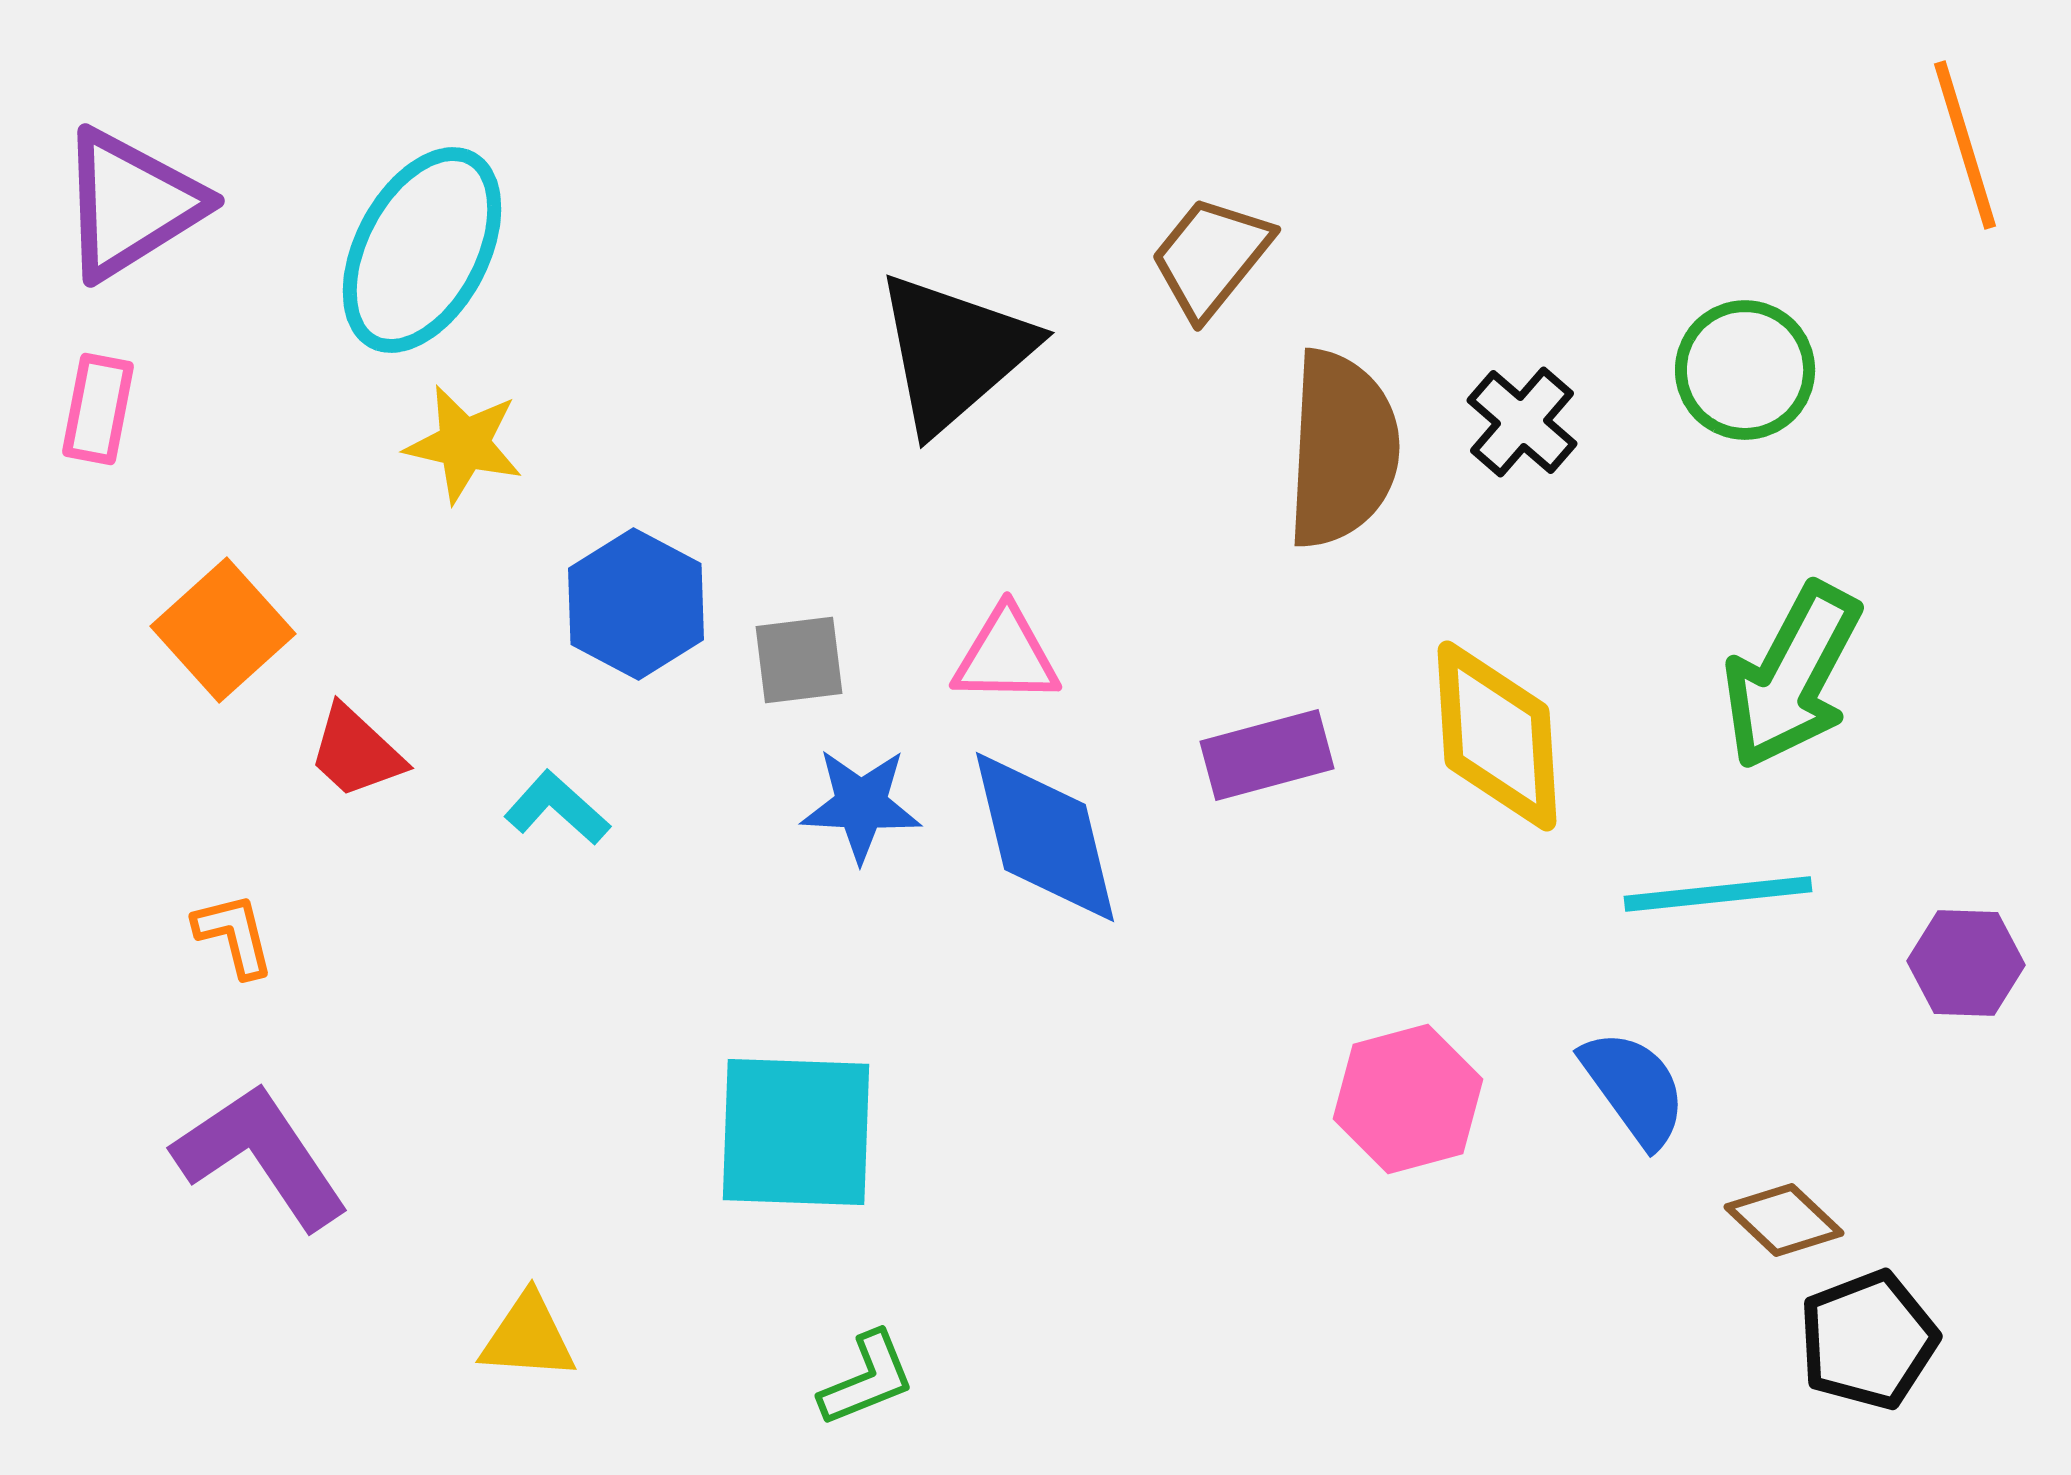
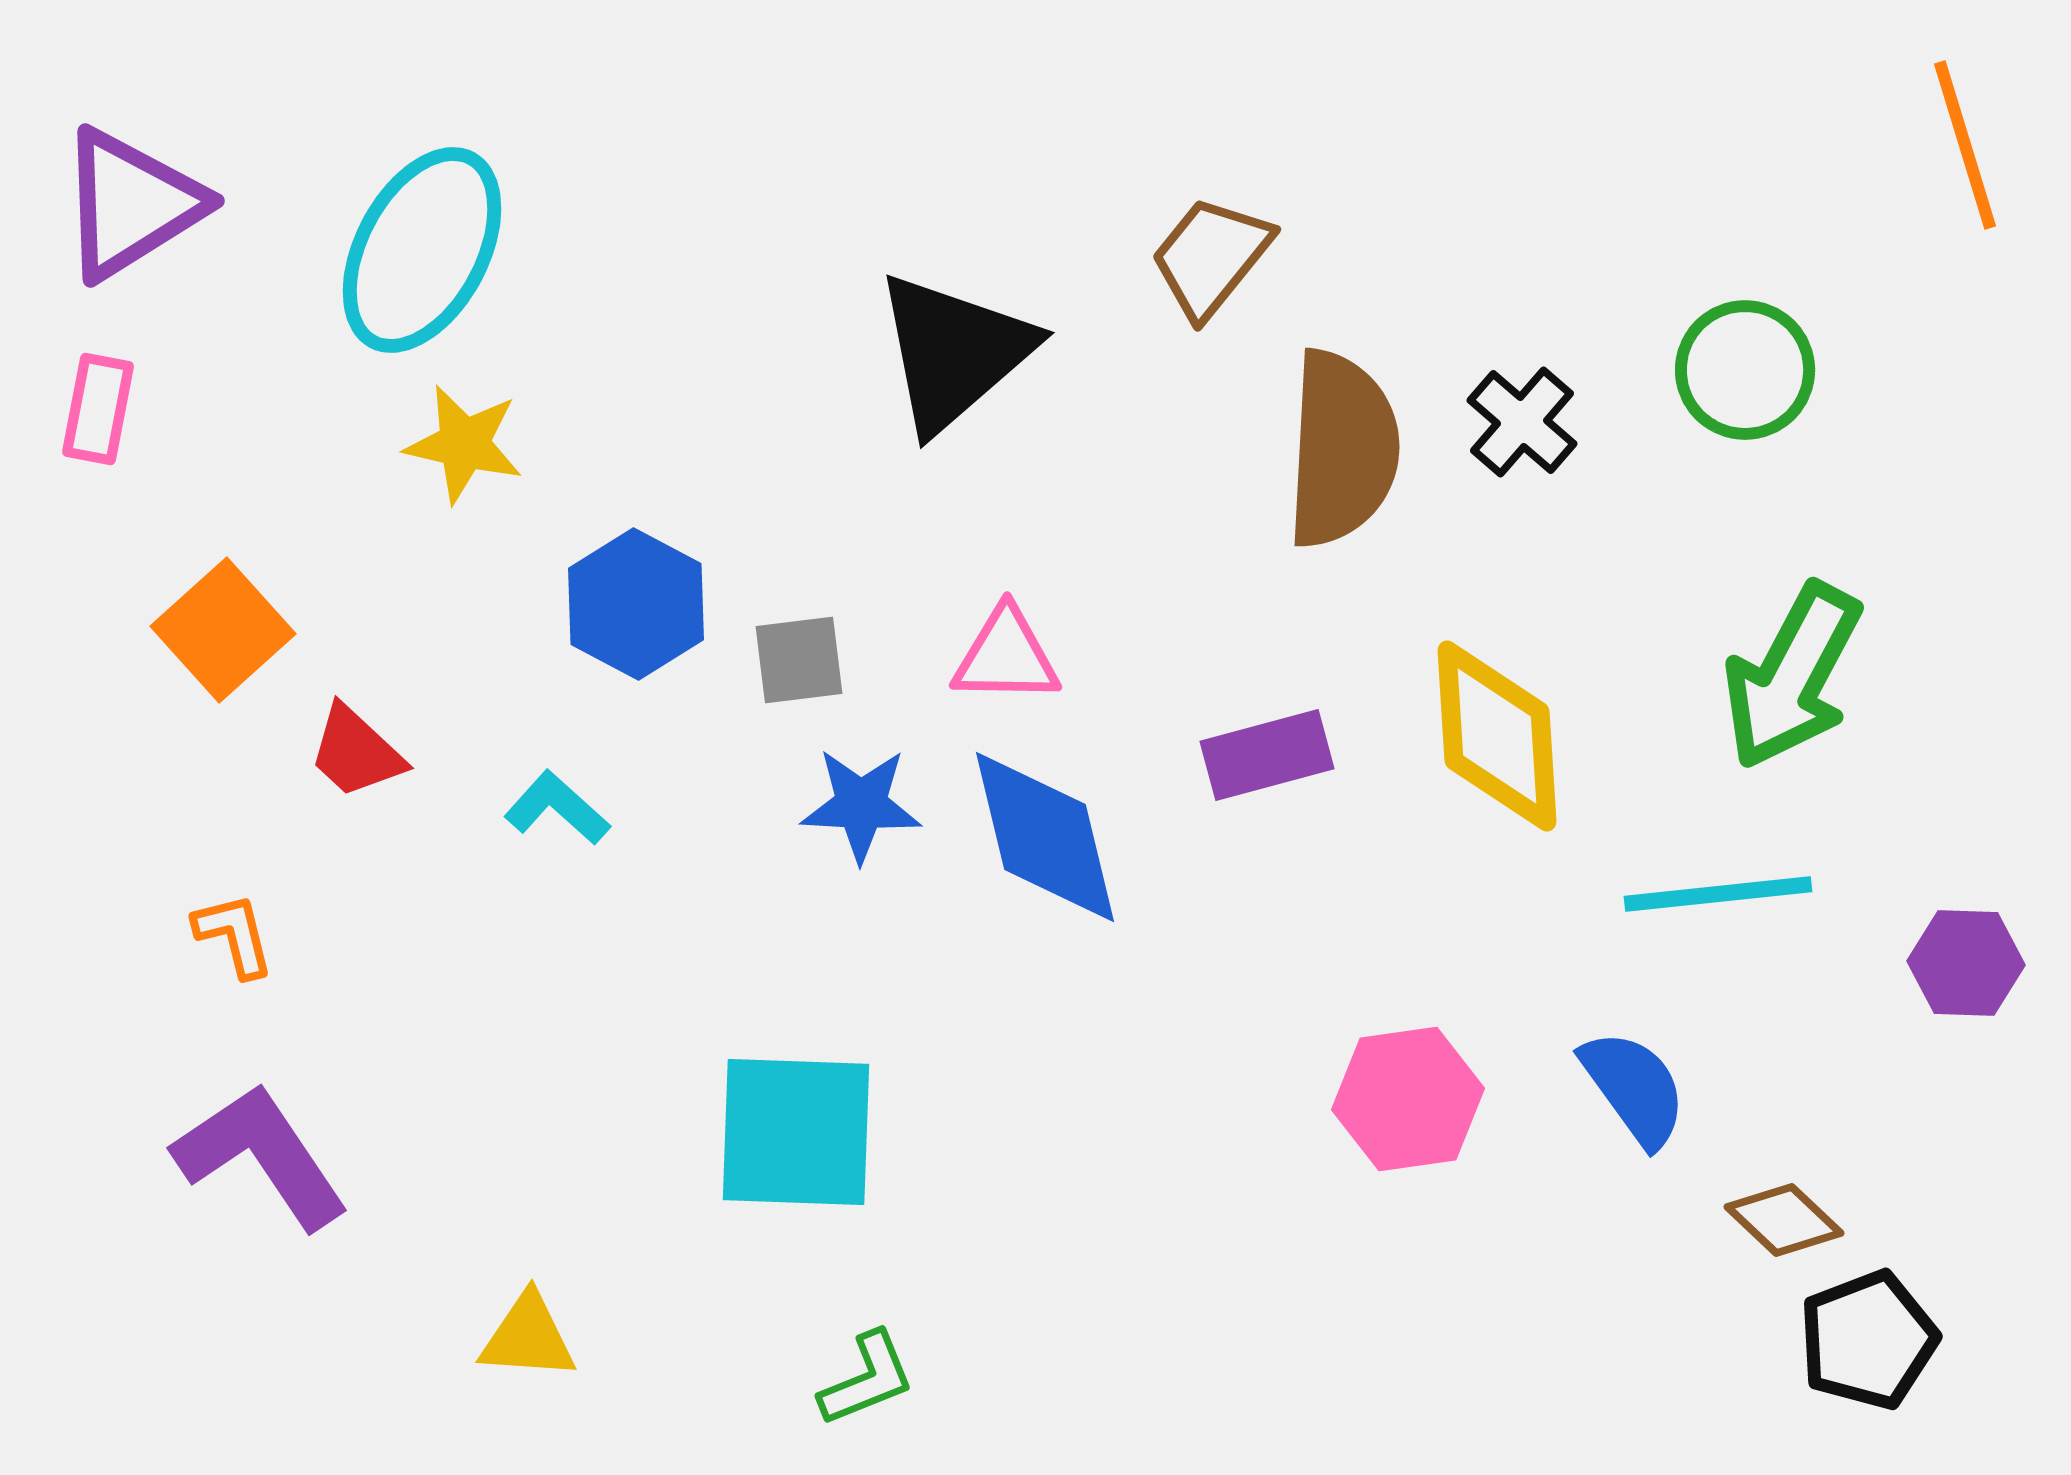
pink hexagon: rotated 7 degrees clockwise
